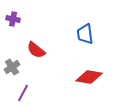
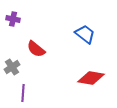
blue trapezoid: rotated 135 degrees clockwise
red semicircle: moved 1 px up
red diamond: moved 2 px right, 1 px down
purple line: rotated 24 degrees counterclockwise
